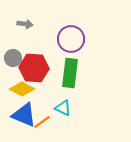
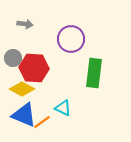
green rectangle: moved 24 px right
